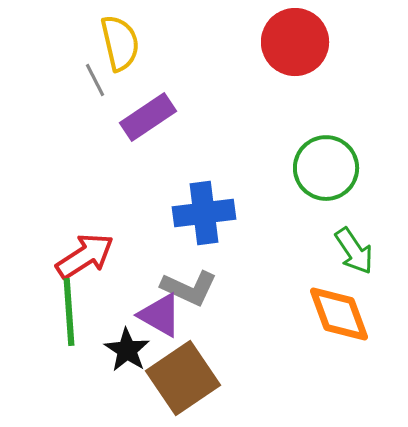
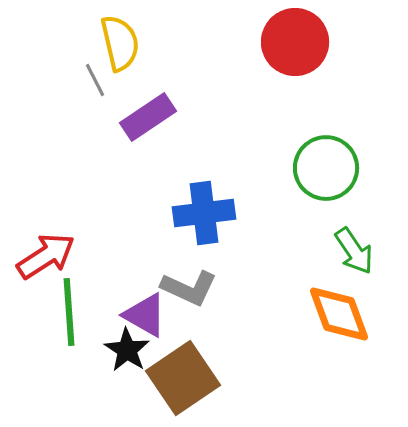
red arrow: moved 39 px left
purple triangle: moved 15 px left
